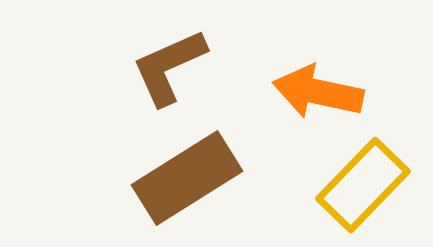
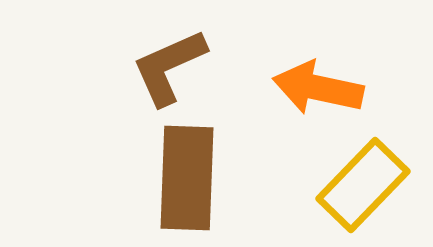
orange arrow: moved 4 px up
brown rectangle: rotated 56 degrees counterclockwise
